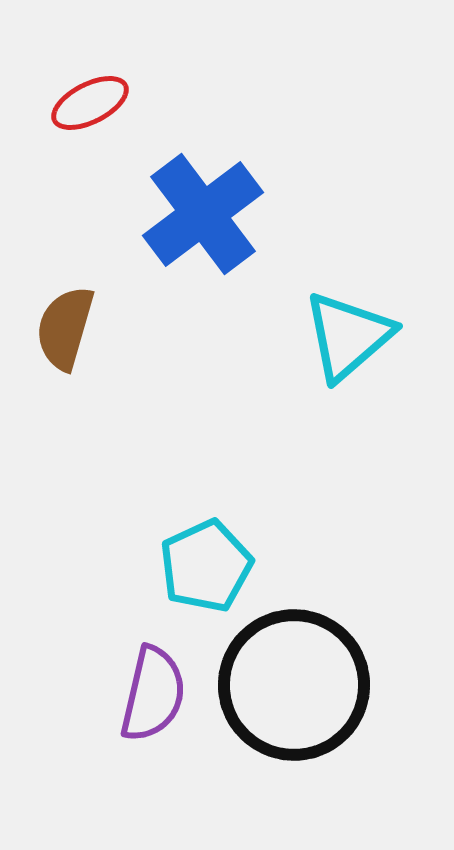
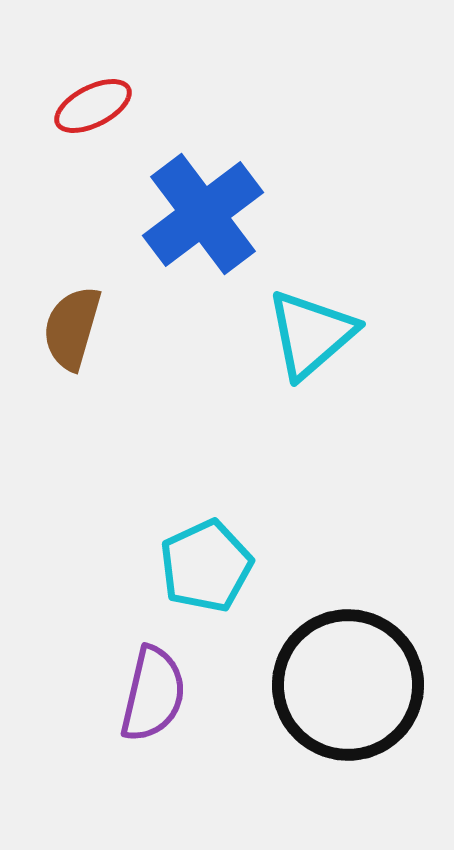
red ellipse: moved 3 px right, 3 px down
brown semicircle: moved 7 px right
cyan triangle: moved 37 px left, 2 px up
black circle: moved 54 px right
